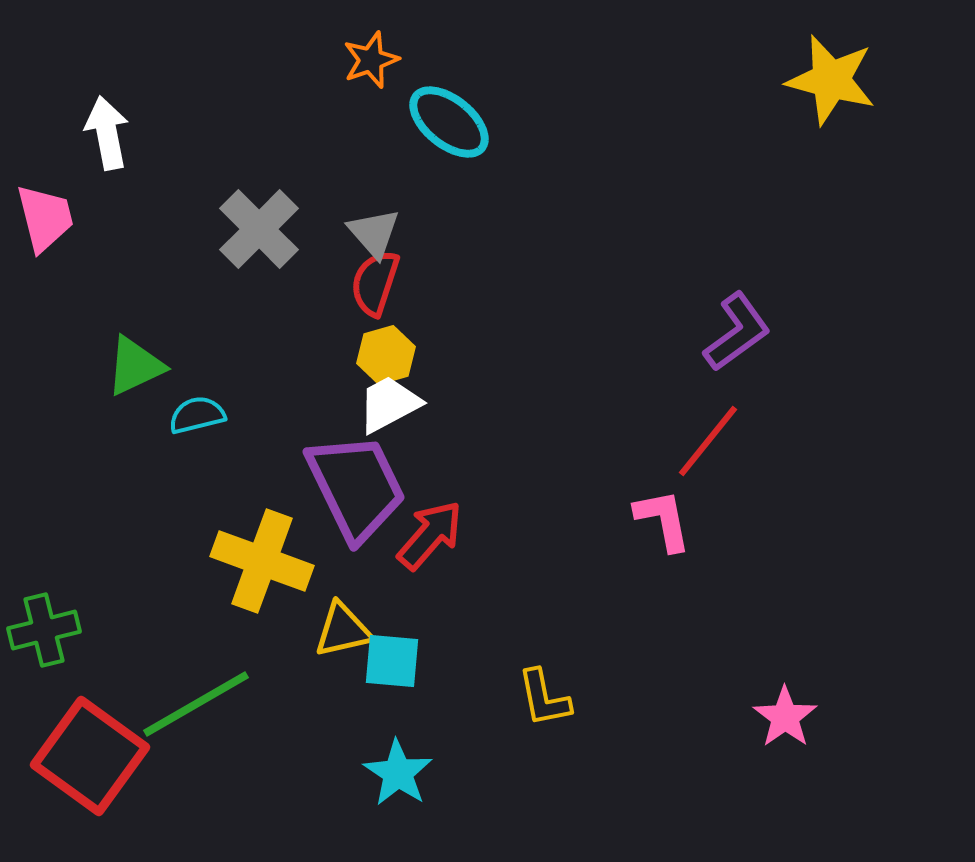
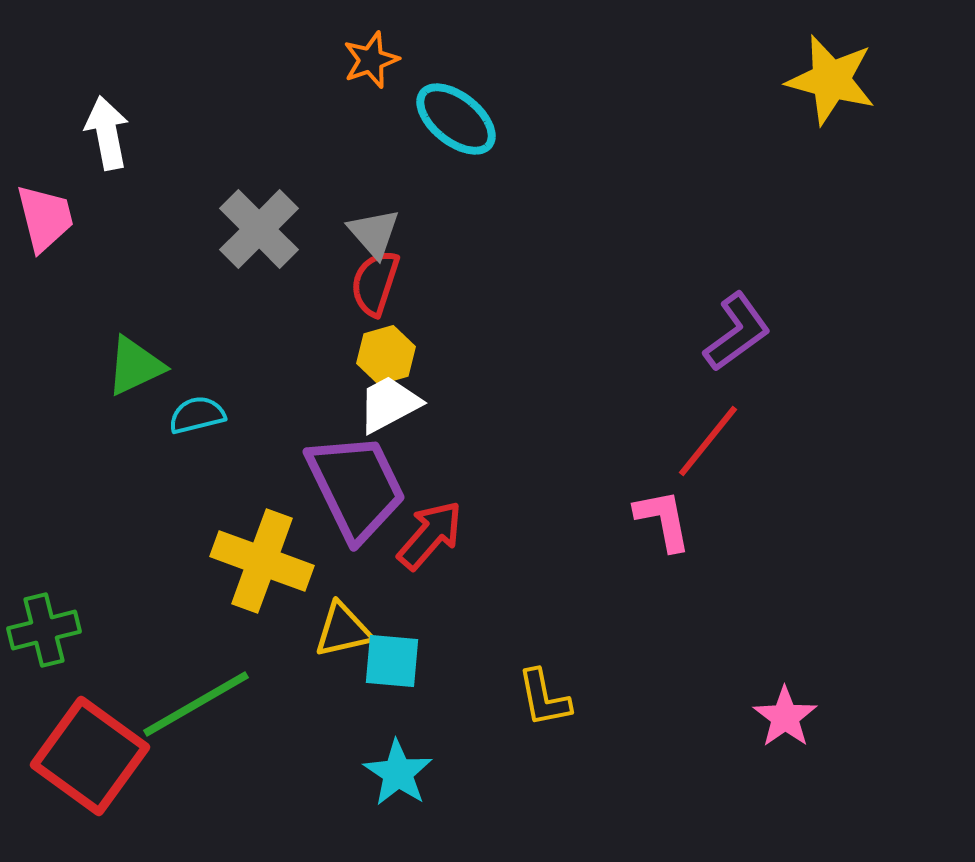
cyan ellipse: moved 7 px right, 3 px up
